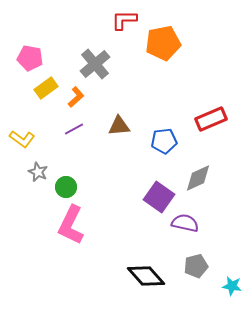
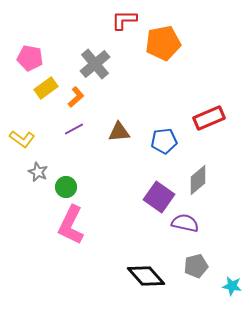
red rectangle: moved 2 px left, 1 px up
brown triangle: moved 6 px down
gray diamond: moved 2 px down; rotated 16 degrees counterclockwise
